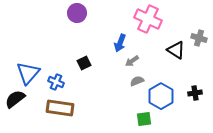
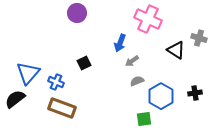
brown rectangle: moved 2 px right; rotated 12 degrees clockwise
